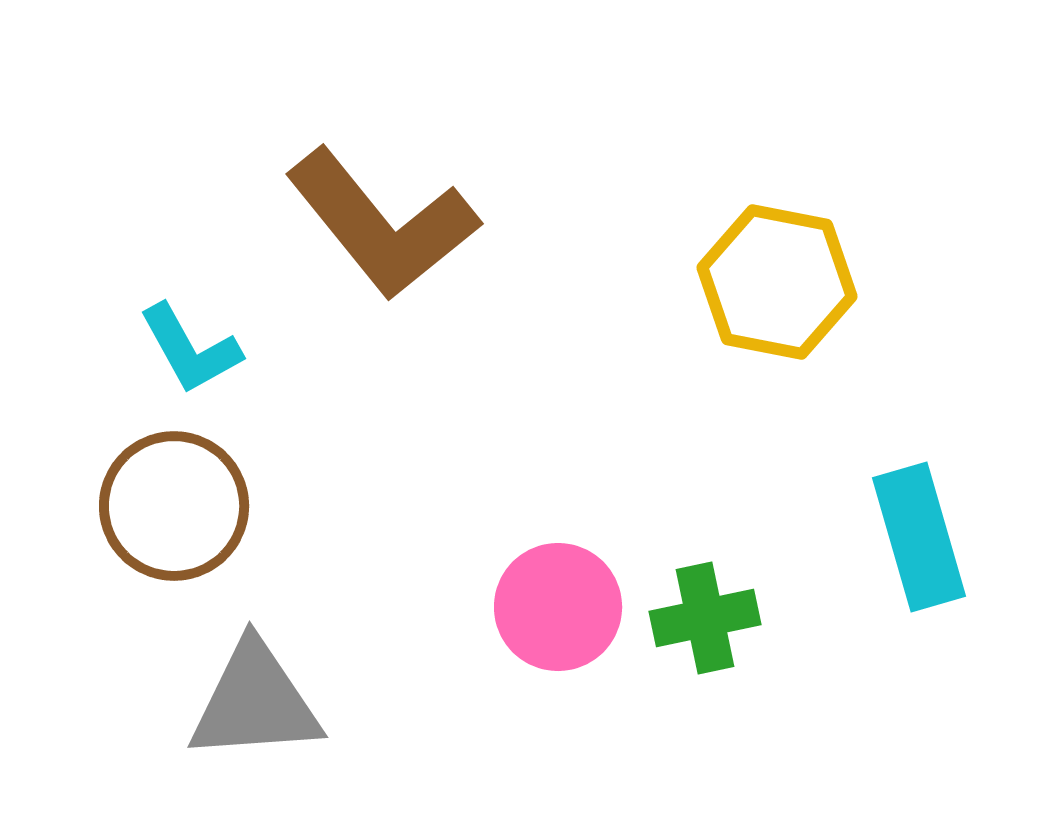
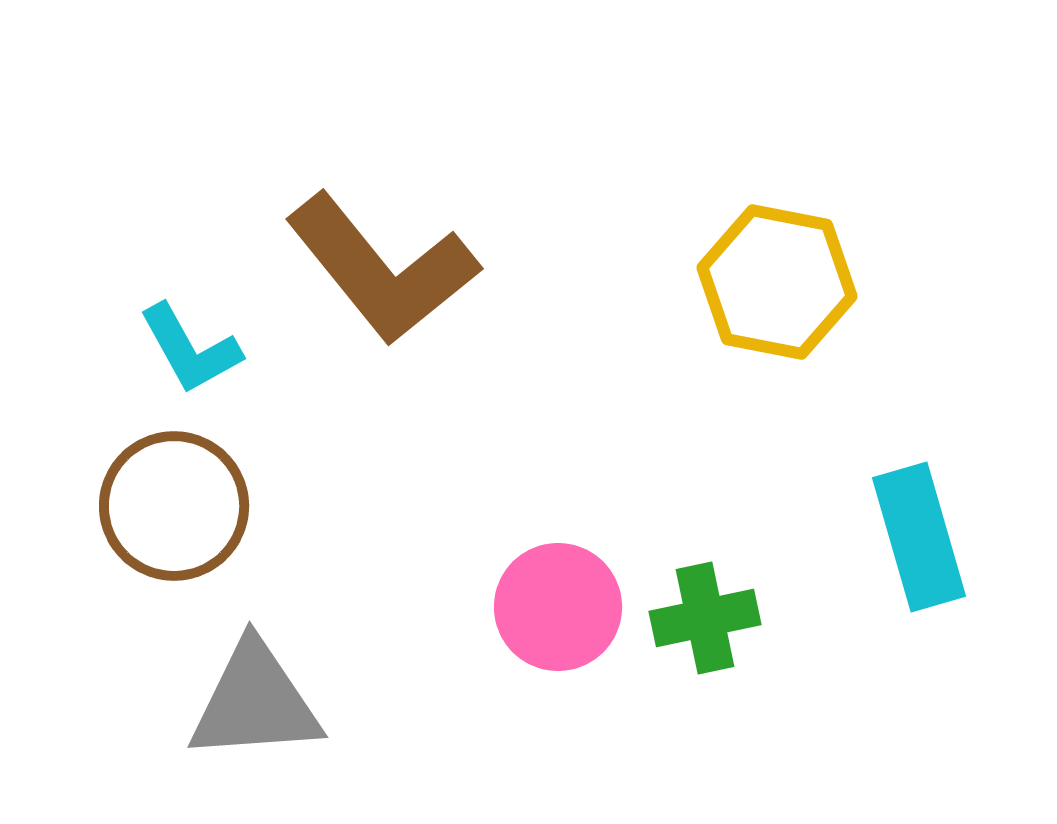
brown L-shape: moved 45 px down
